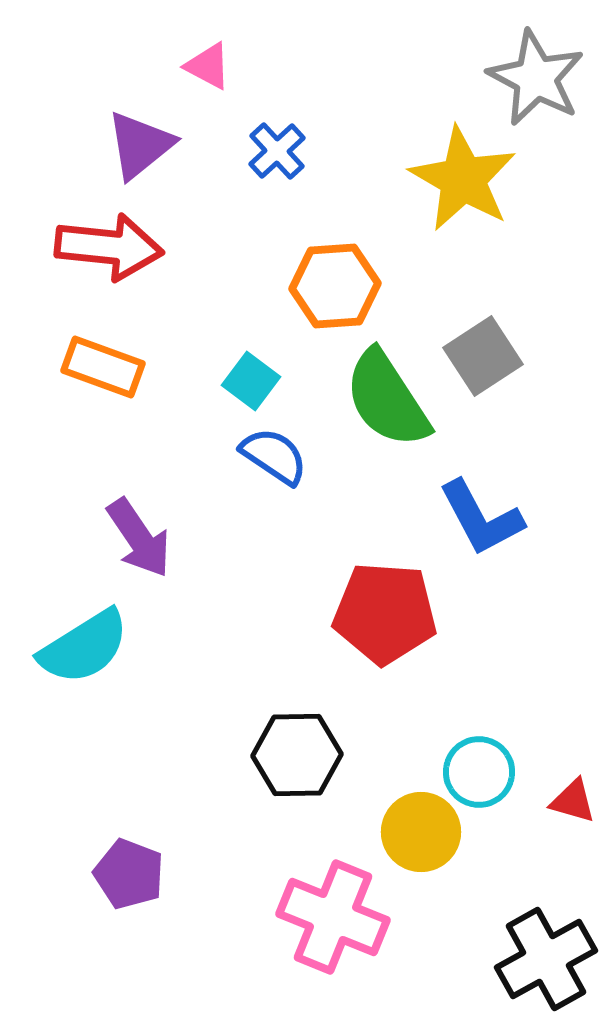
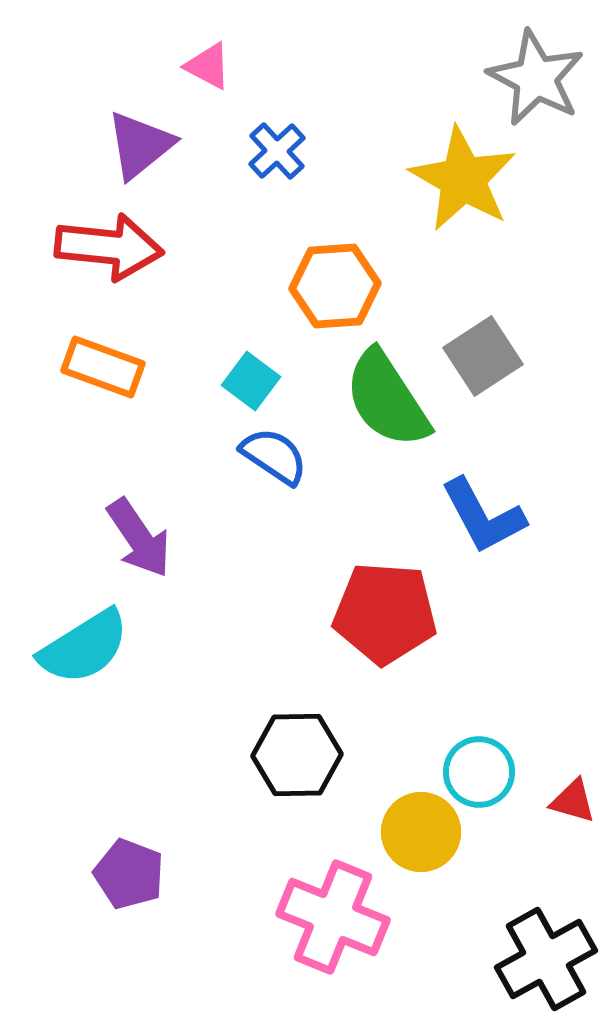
blue L-shape: moved 2 px right, 2 px up
